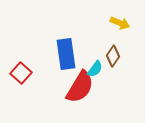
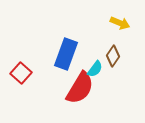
blue rectangle: rotated 28 degrees clockwise
red semicircle: moved 1 px down
